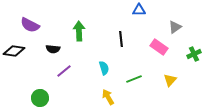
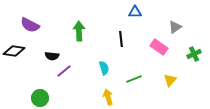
blue triangle: moved 4 px left, 2 px down
black semicircle: moved 1 px left, 7 px down
yellow arrow: rotated 14 degrees clockwise
